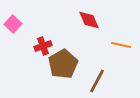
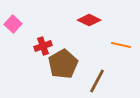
red diamond: rotated 40 degrees counterclockwise
